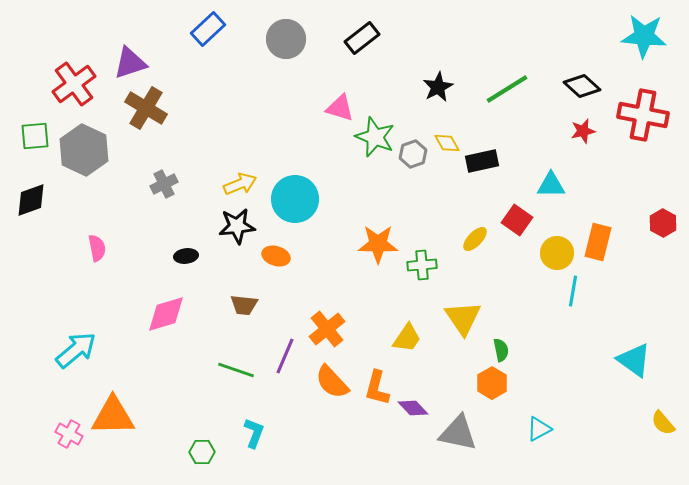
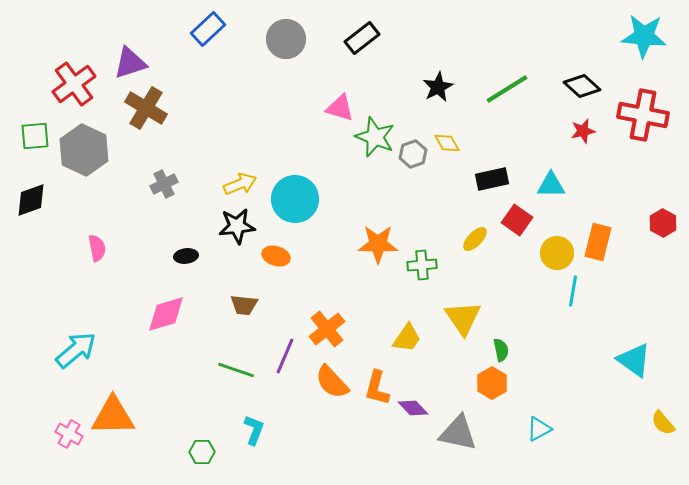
black rectangle at (482, 161): moved 10 px right, 18 px down
cyan L-shape at (254, 433): moved 3 px up
